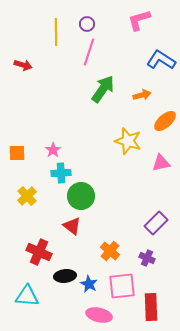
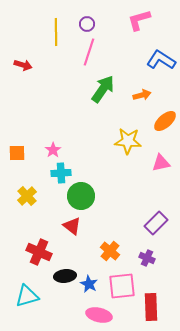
yellow star: rotated 12 degrees counterclockwise
cyan triangle: rotated 20 degrees counterclockwise
